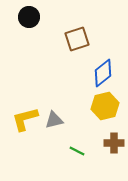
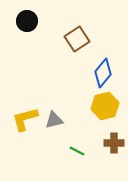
black circle: moved 2 px left, 4 px down
brown square: rotated 15 degrees counterclockwise
blue diamond: rotated 12 degrees counterclockwise
